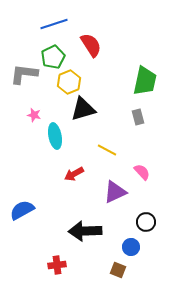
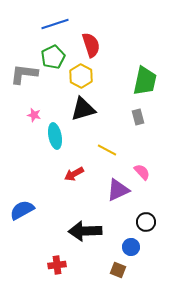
blue line: moved 1 px right
red semicircle: rotated 15 degrees clockwise
yellow hexagon: moved 12 px right, 6 px up; rotated 10 degrees counterclockwise
purple triangle: moved 3 px right, 2 px up
